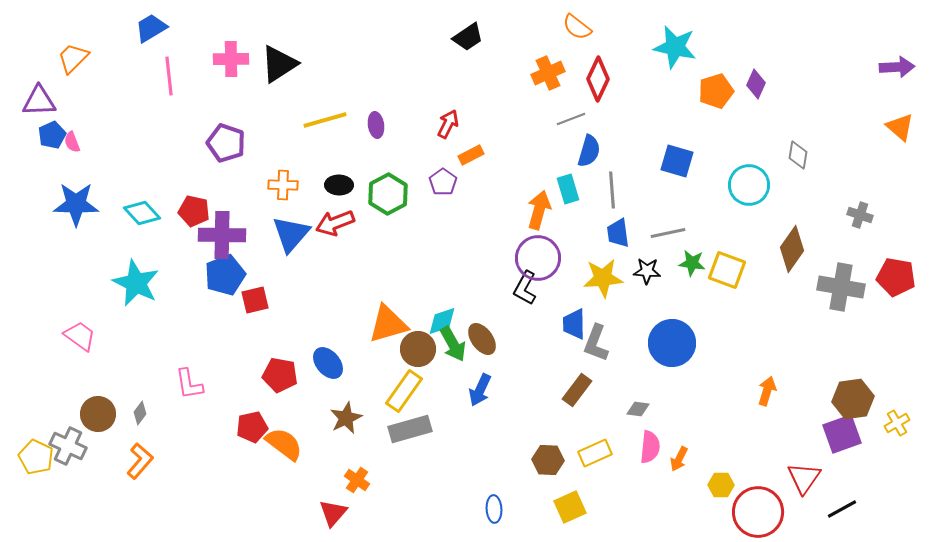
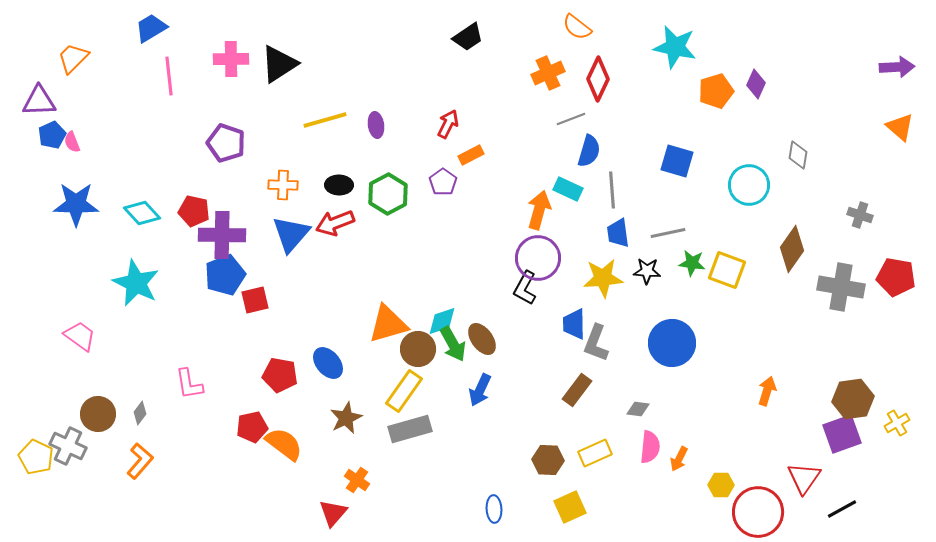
cyan rectangle at (568, 189): rotated 48 degrees counterclockwise
